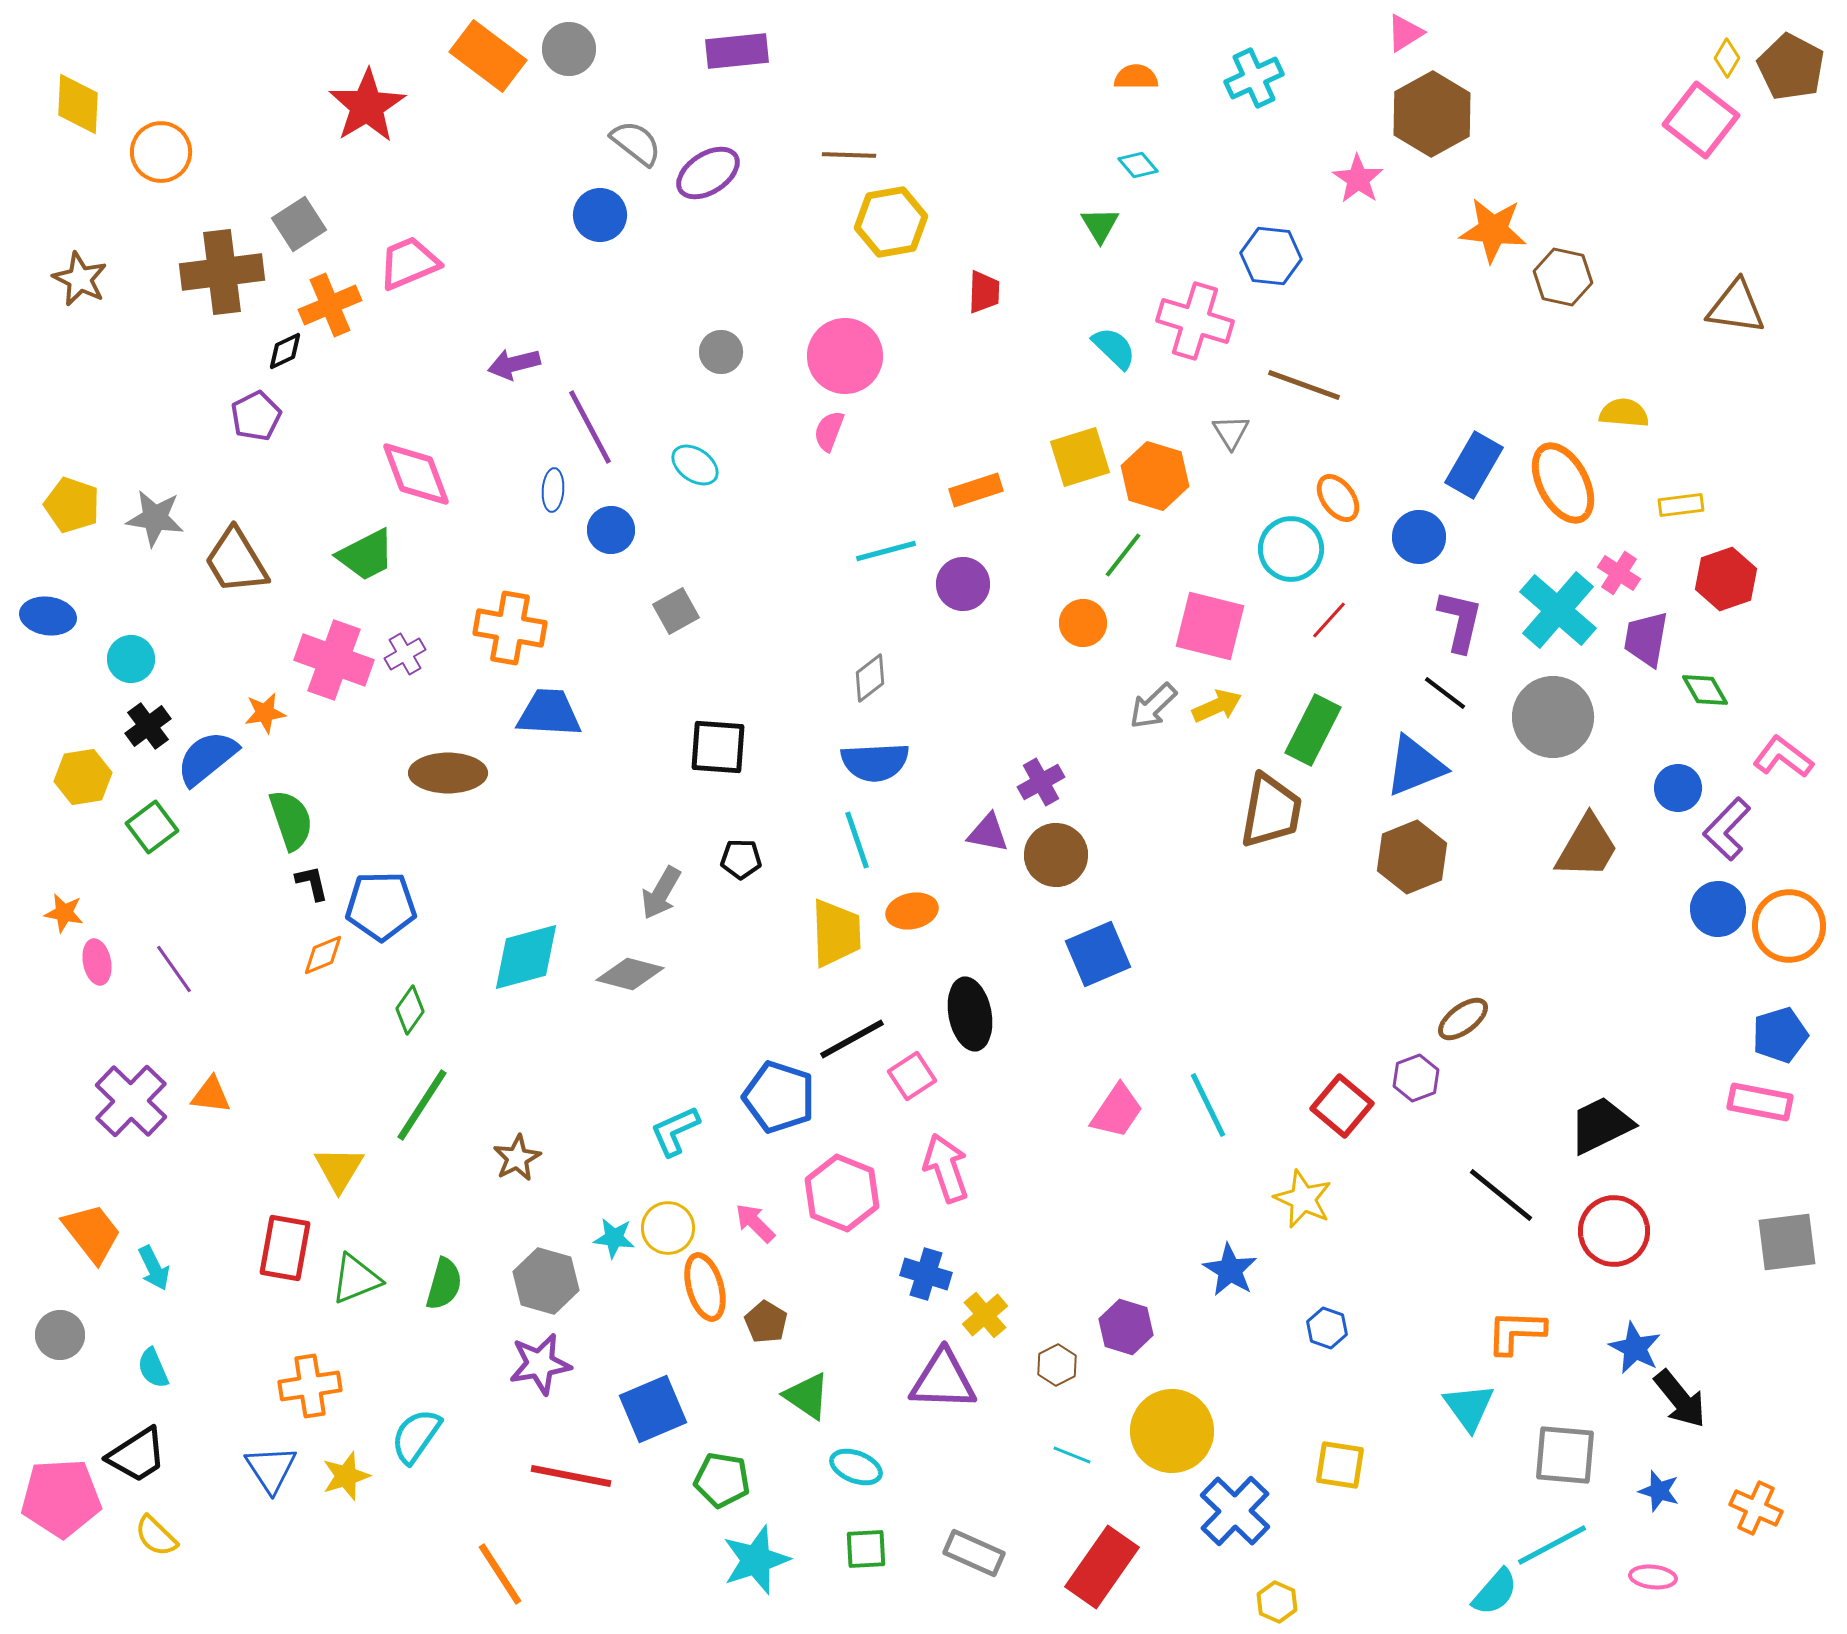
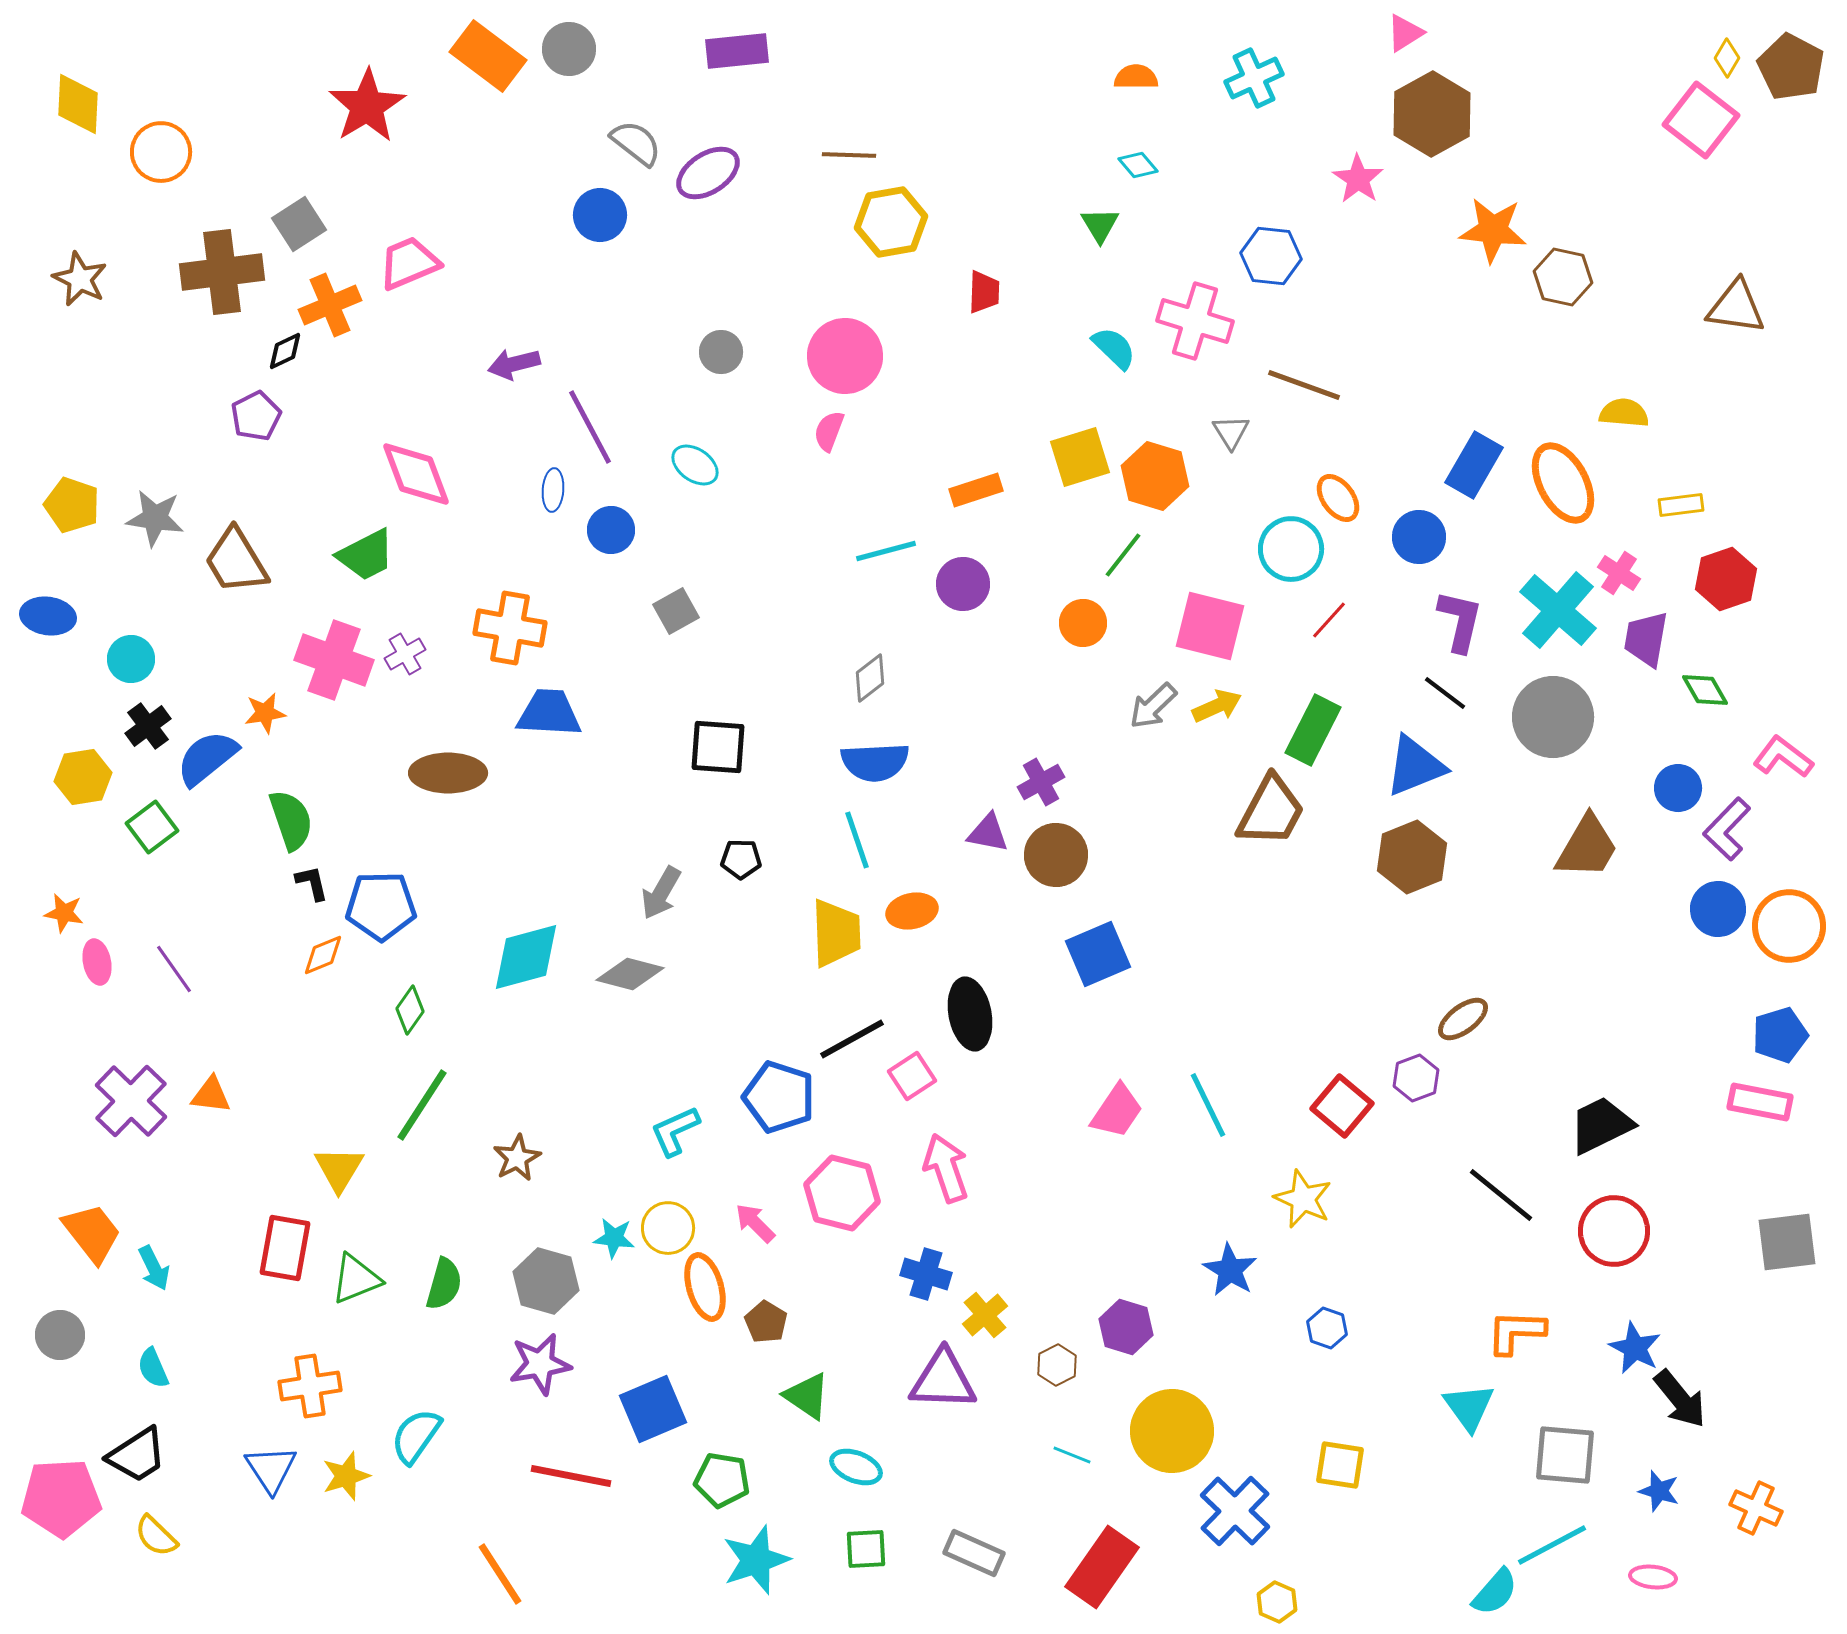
brown trapezoid at (1271, 811): rotated 18 degrees clockwise
pink hexagon at (842, 1193): rotated 8 degrees counterclockwise
